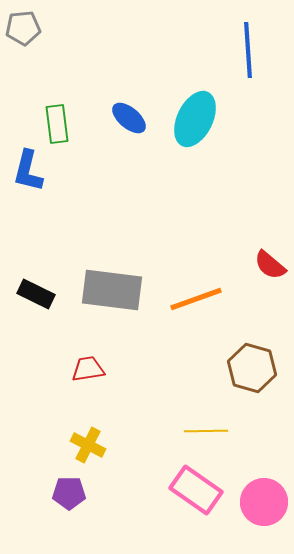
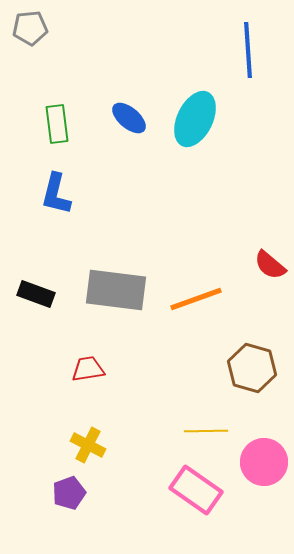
gray pentagon: moved 7 px right
blue L-shape: moved 28 px right, 23 px down
gray rectangle: moved 4 px right
black rectangle: rotated 6 degrees counterclockwise
purple pentagon: rotated 20 degrees counterclockwise
pink circle: moved 40 px up
